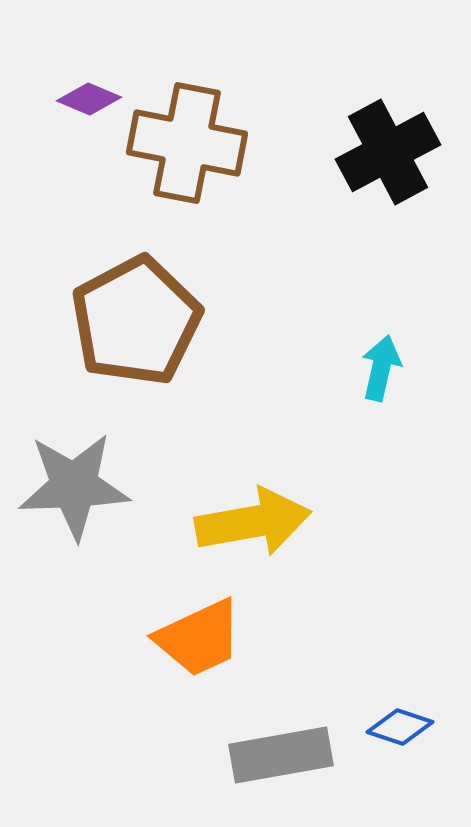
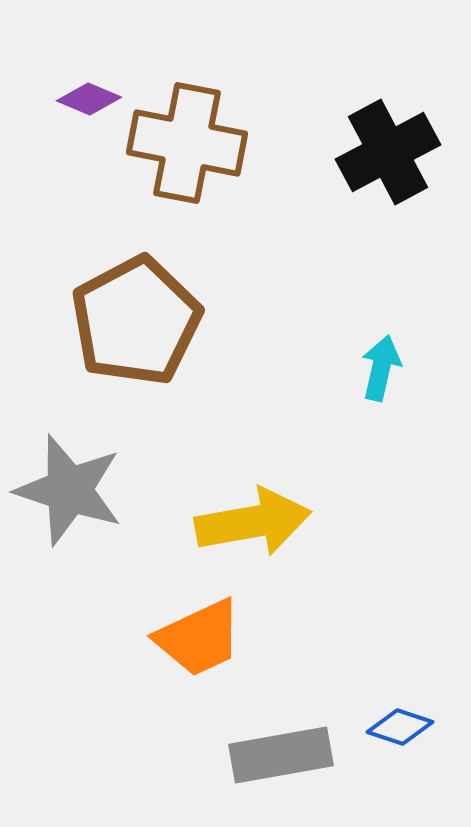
gray star: moved 5 px left, 4 px down; rotated 20 degrees clockwise
